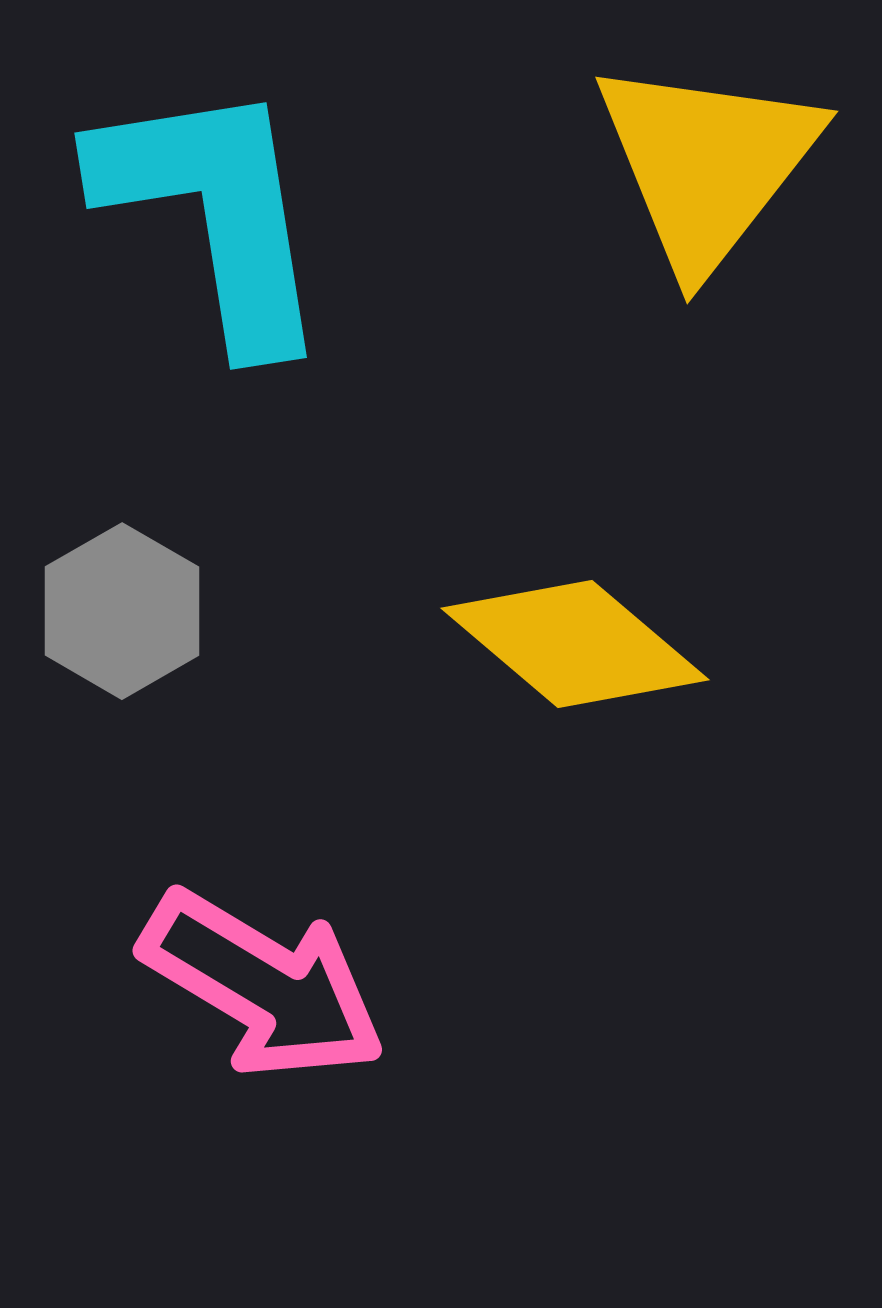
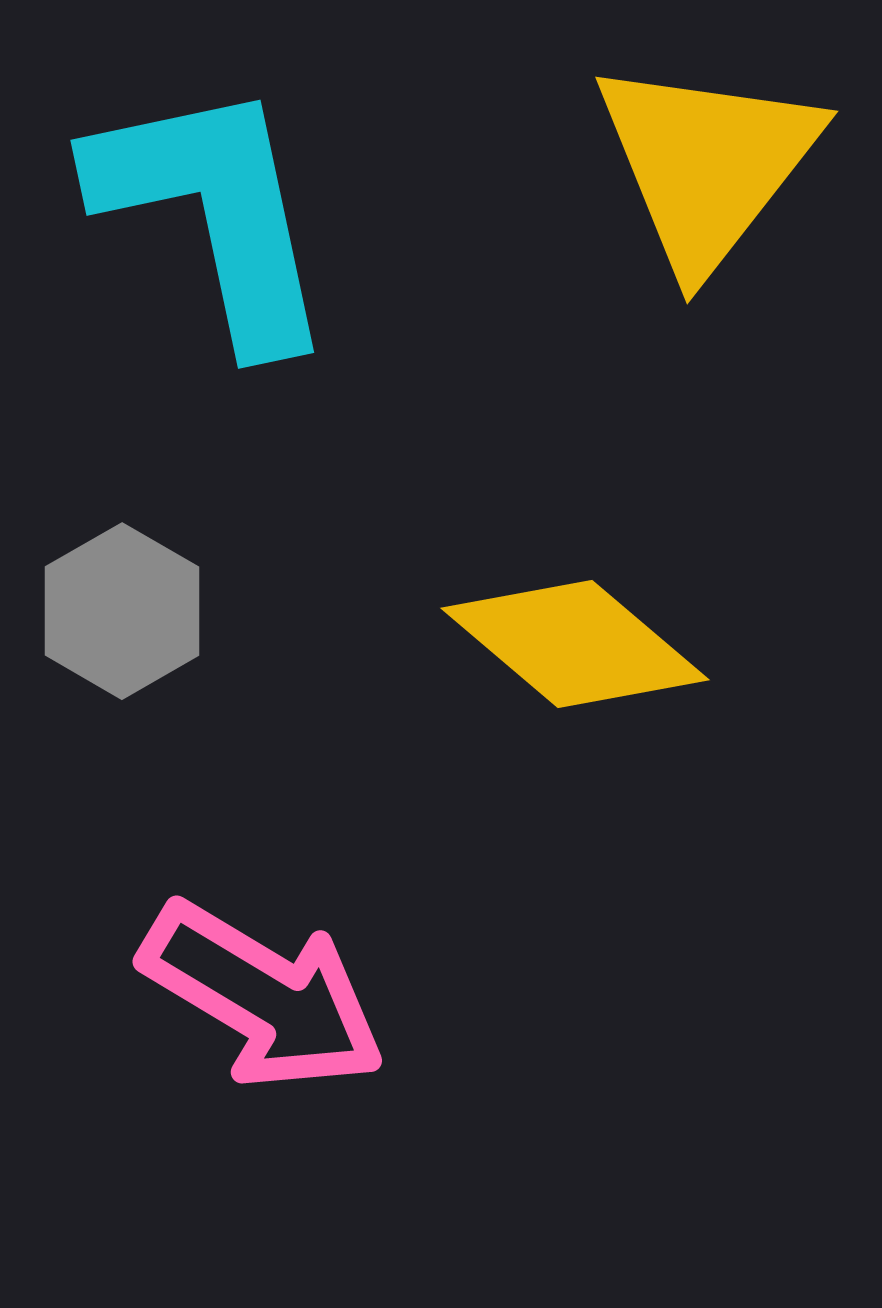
cyan L-shape: rotated 3 degrees counterclockwise
pink arrow: moved 11 px down
